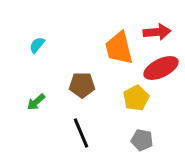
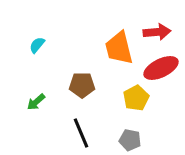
gray pentagon: moved 12 px left
